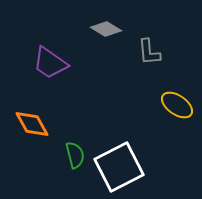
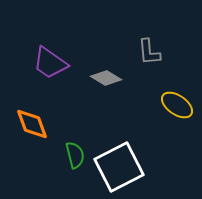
gray diamond: moved 49 px down
orange diamond: rotated 9 degrees clockwise
